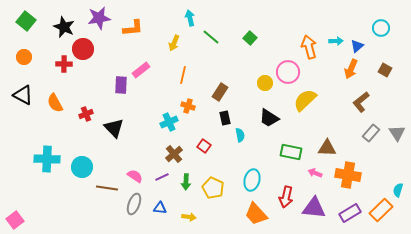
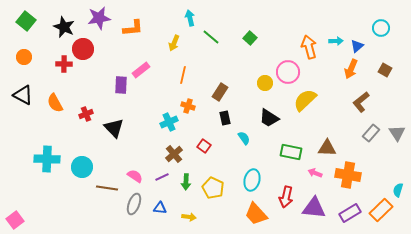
cyan semicircle at (240, 135): moved 4 px right, 3 px down; rotated 24 degrees counterclockwise
